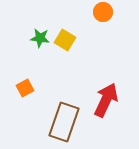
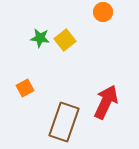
yellow square: rotated 20 degrees clockwise
red arrow: moved 2 px down
